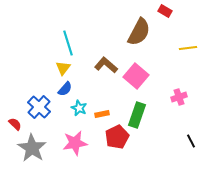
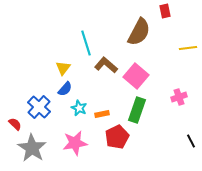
red rectangle: rotated 48 degrees clockwise
cyan line: moved 18 px right
green rectangle: moved 5 px up
